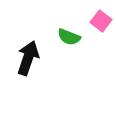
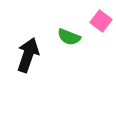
black arrow: moved 3 px up
